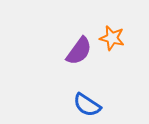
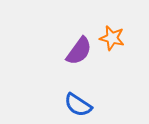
blue semicircle: moved 9 px left
